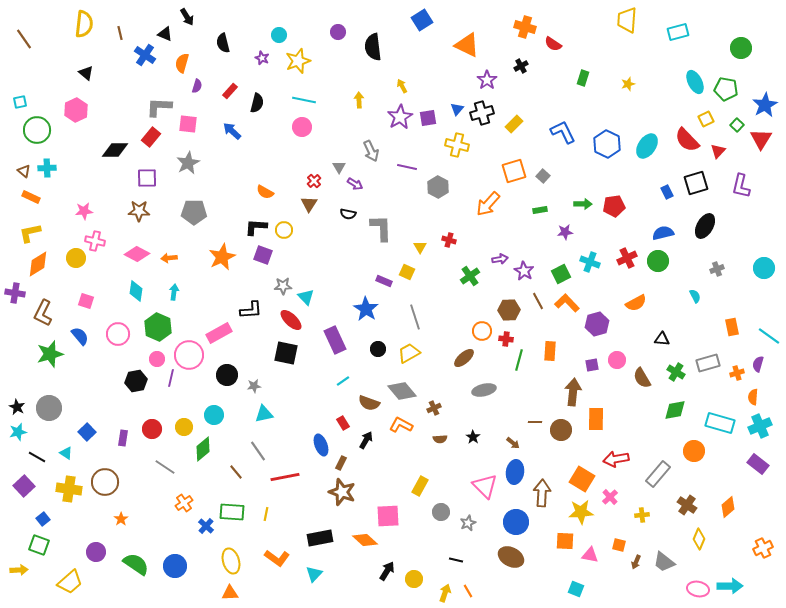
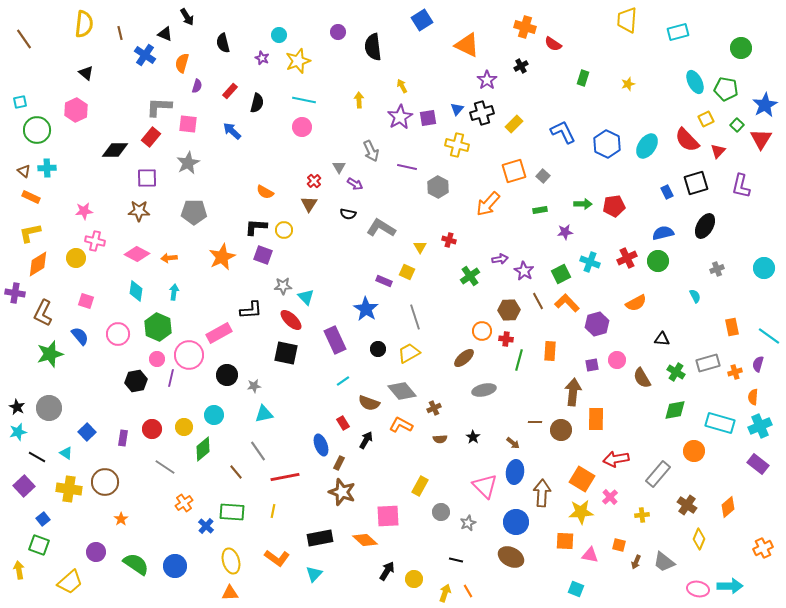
gray L-shape at (381, 228): rotated 56 degrees counterclockwise
orange cross at (737, 373): moved 2 px left, 1 px up
brown rectangle at (341, 463): moved 2 px left
yellow line at (266, 514): moved 7 px right, 3 px up
yellow arrow at (19, 570): rotated 96 degrees counterclockwise
